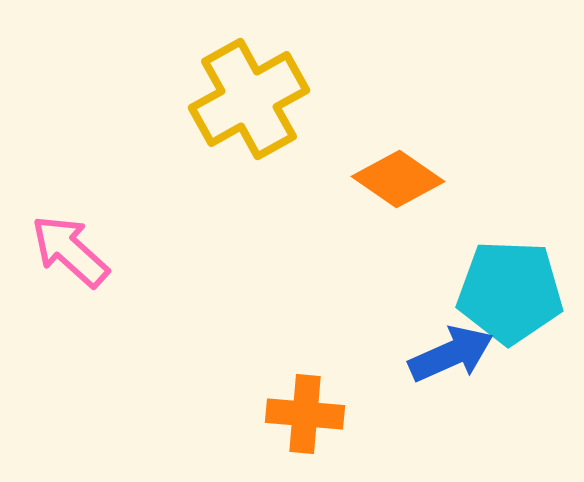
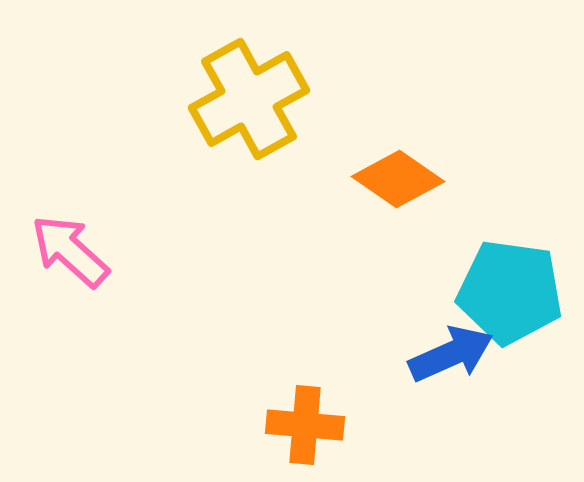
cyan pentagon: rotated 6 degrees clockwise
orange cross: moved 11 px down
